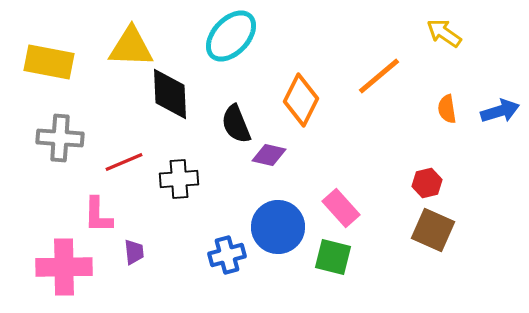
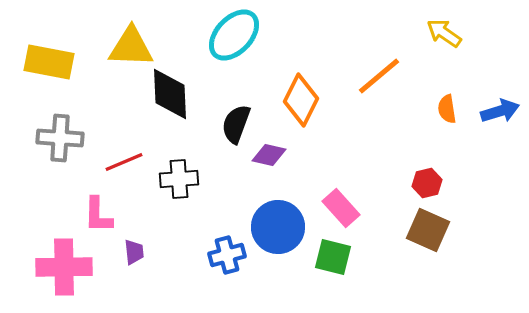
cyan ellipse: moved 3 px right, 1 px up
black semicircle: rotated 42 degrees clockwise
brown square: moved 5 px left
